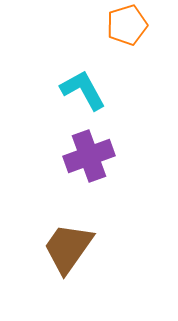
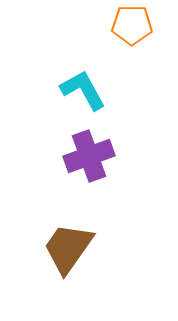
orange pentagon: moved 5 px right; rotated 18 degrees clockwise
